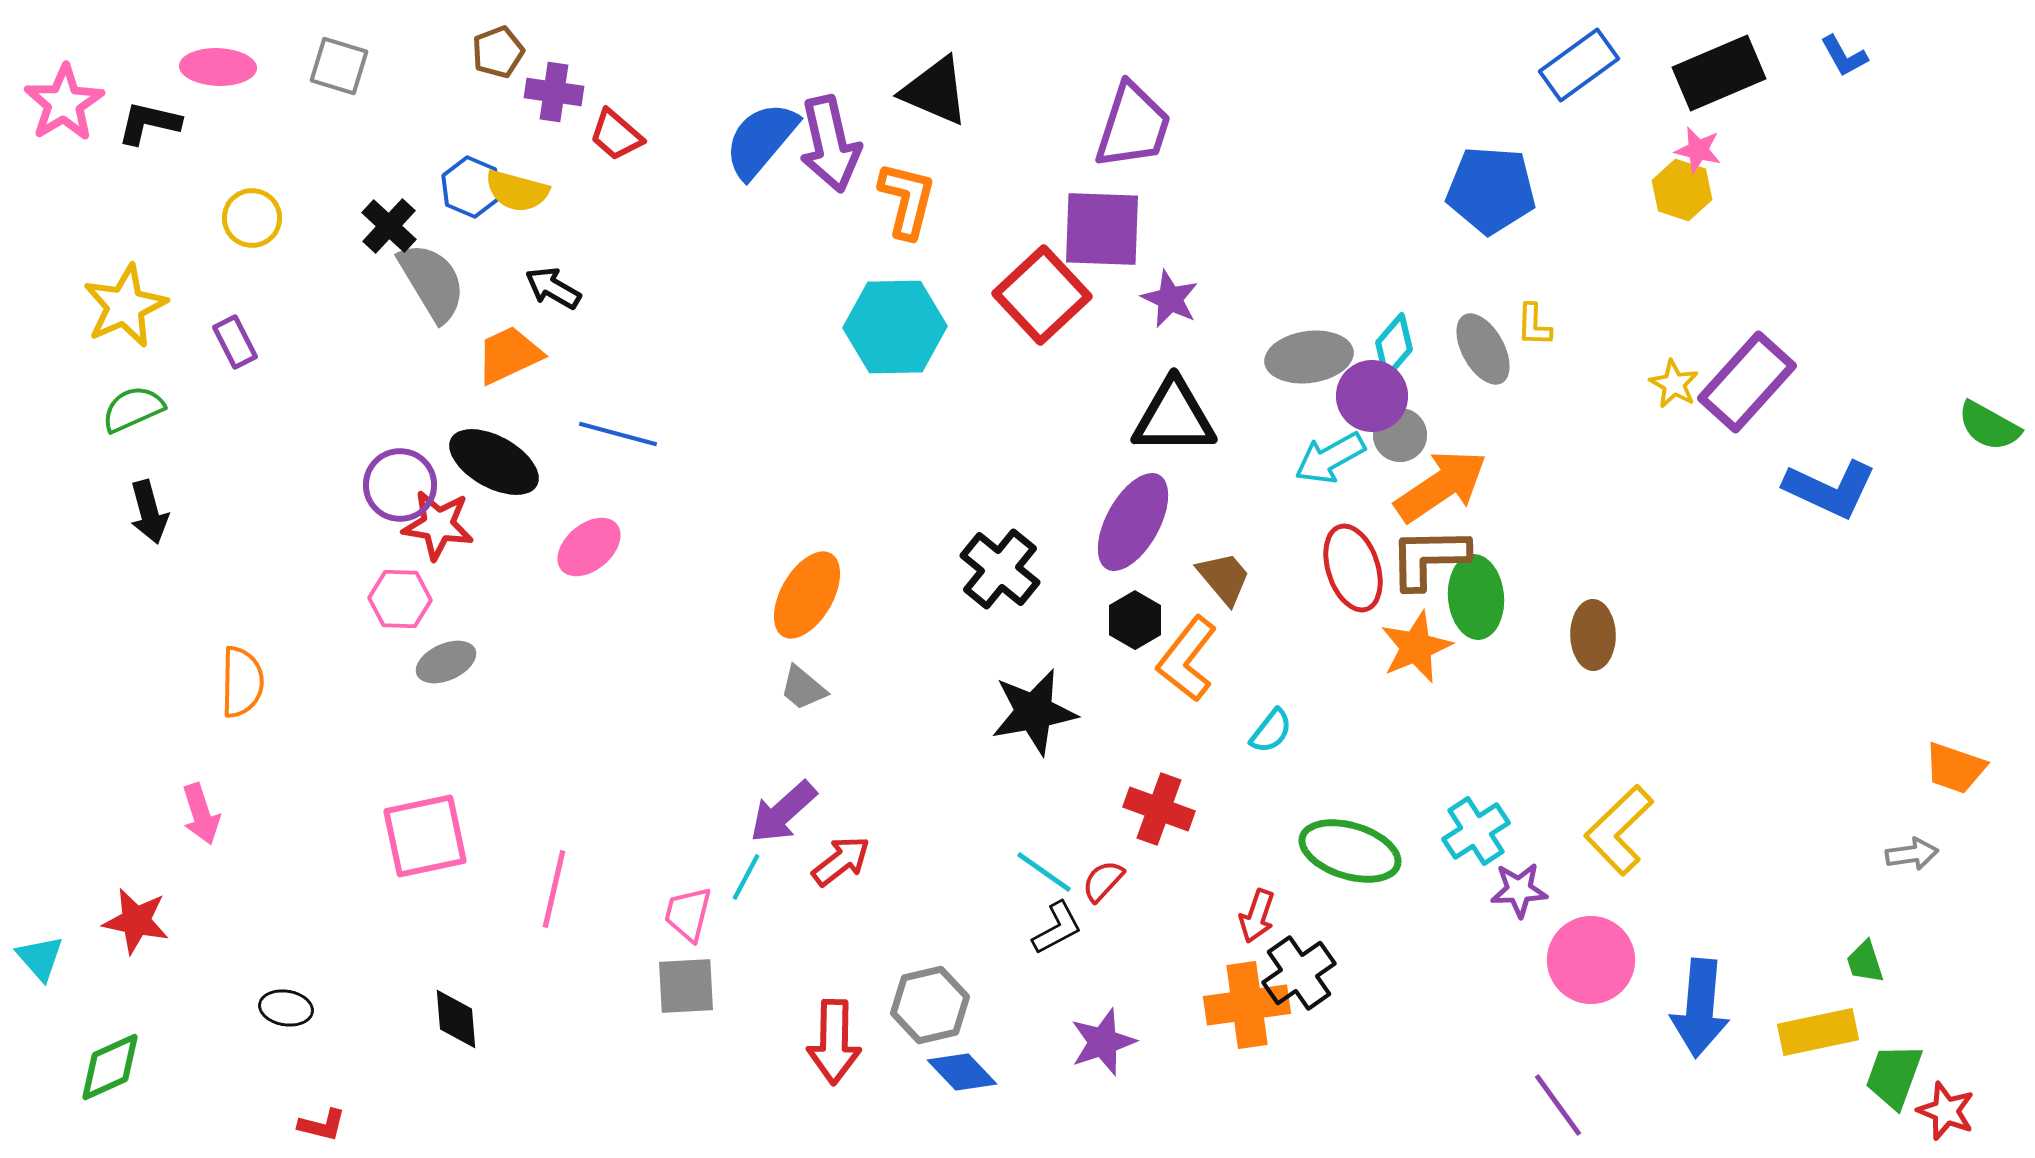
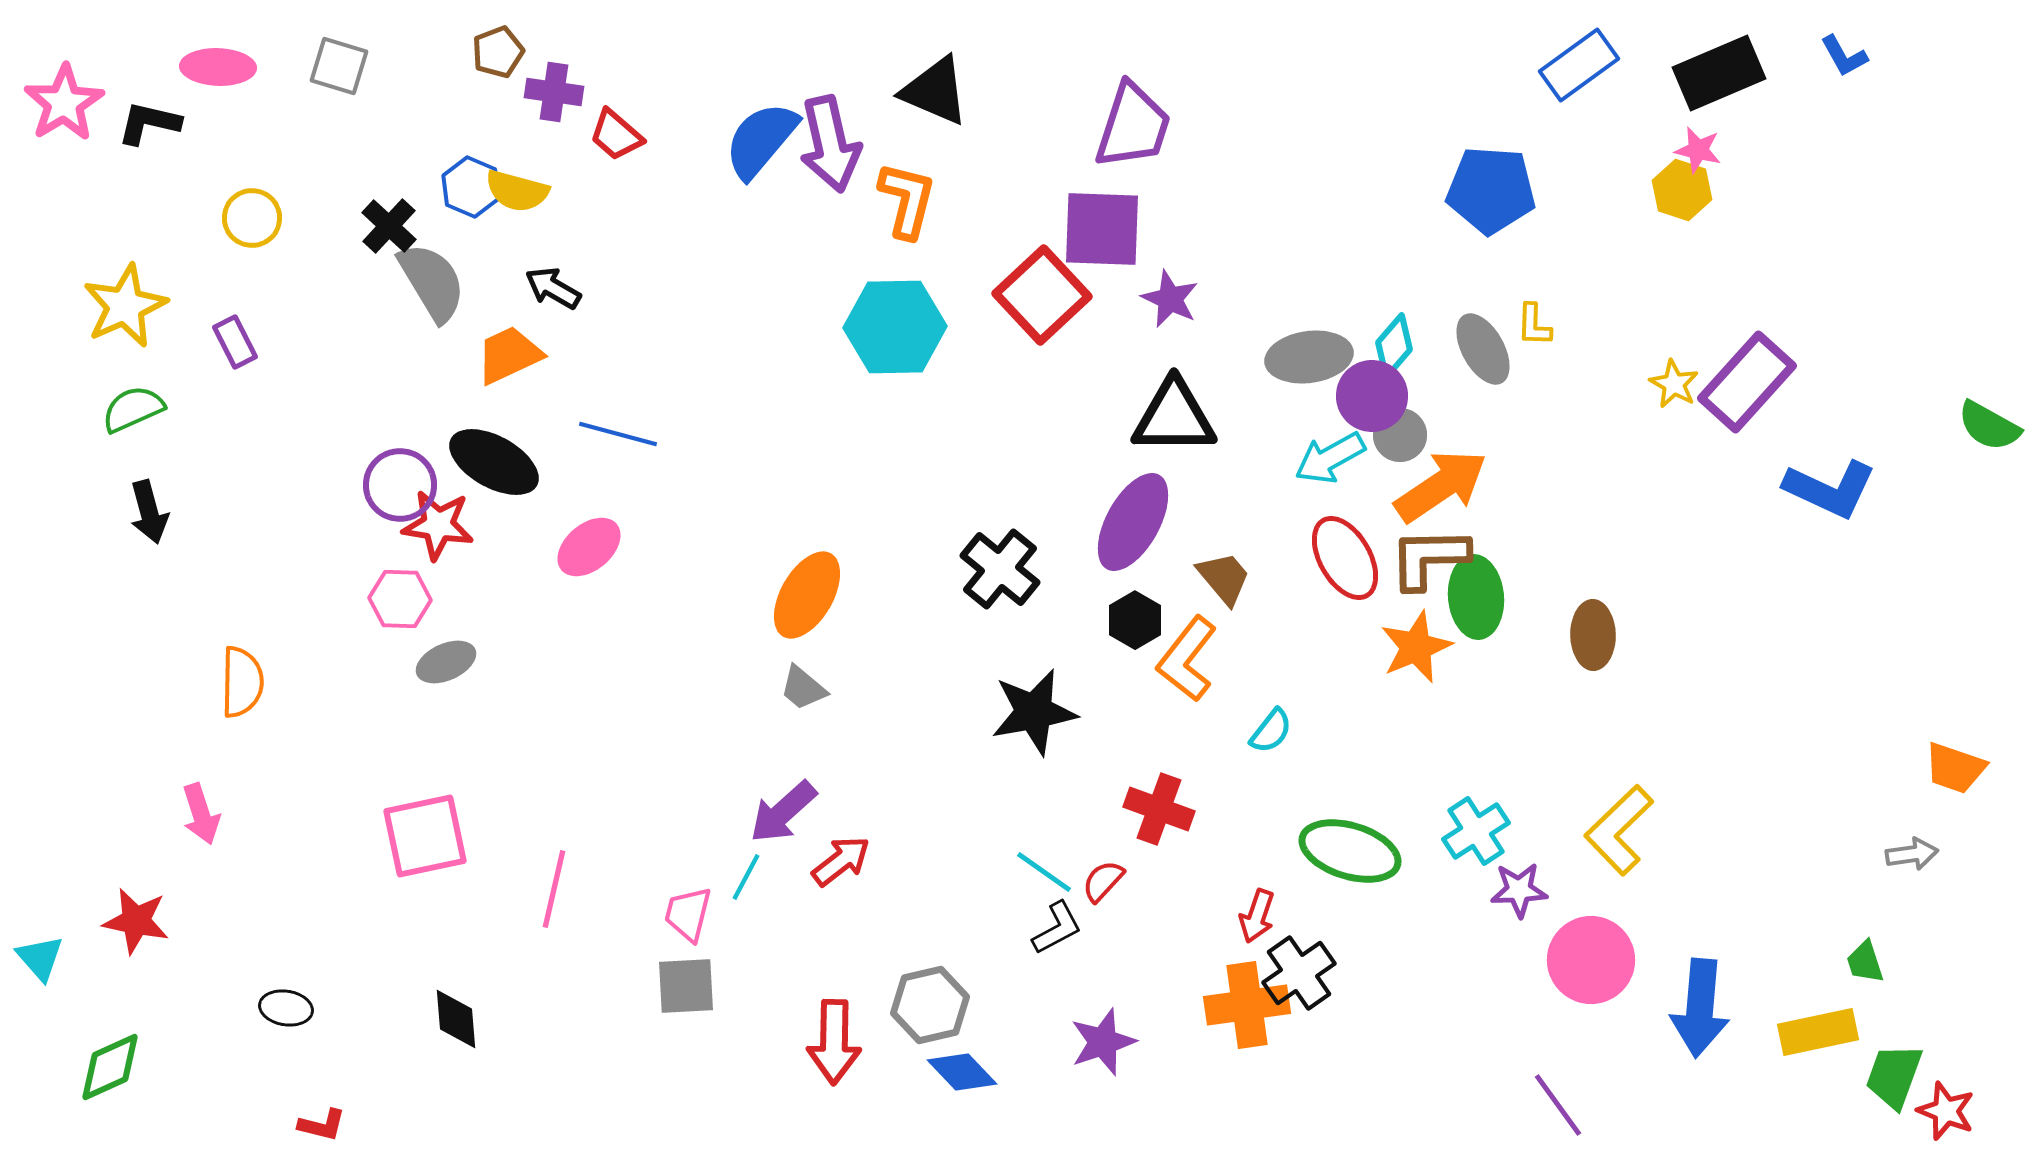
red ellipse at (1353, 568): moved 8 px left, 10 px up; rotated 12 degrees counterclockwise
